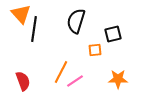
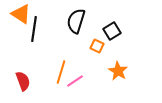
orange triangle: rotated 15 degrees counterclockwise
black square: moved 1 px left, 3 px up; rotated 18 degrees counterclockwise
orange square: moved 2 px right, 4 px up; rotated 32 degrees clockwise
orange line: rotated 10 degrees counterclockwise
orange star: moved 8 px up; rotated 30 degrees clockwise
